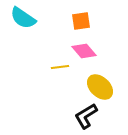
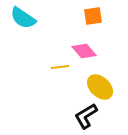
orange square: moved 12 px right, 5 px up
